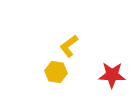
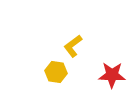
yellow L-shape: moved 4 px right
